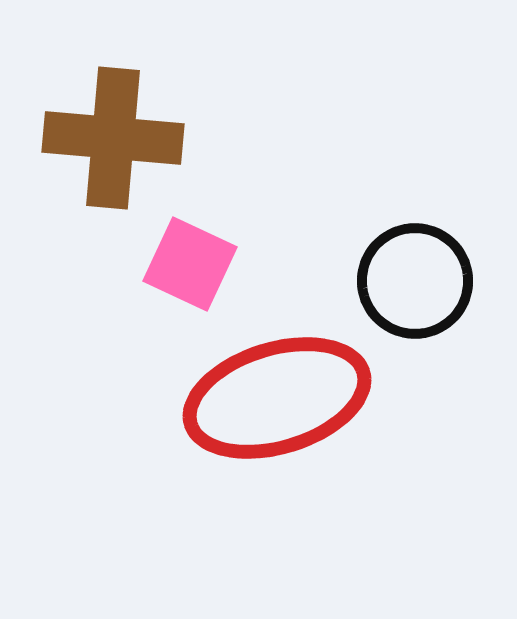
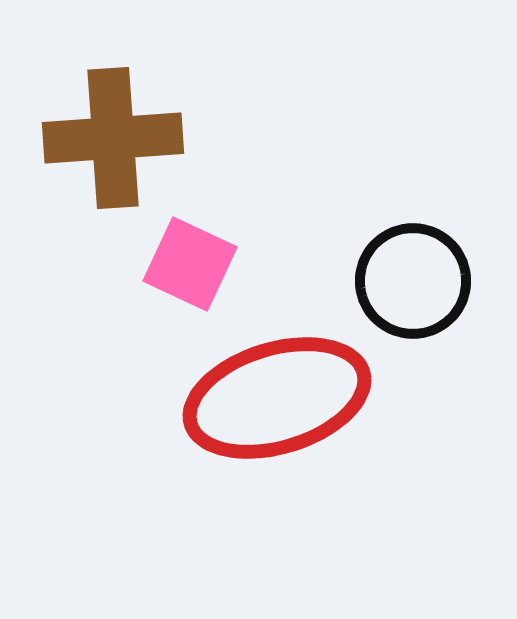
brown cross: rotated 9 degrees counterclockwise
black circle: moved 2 px left
